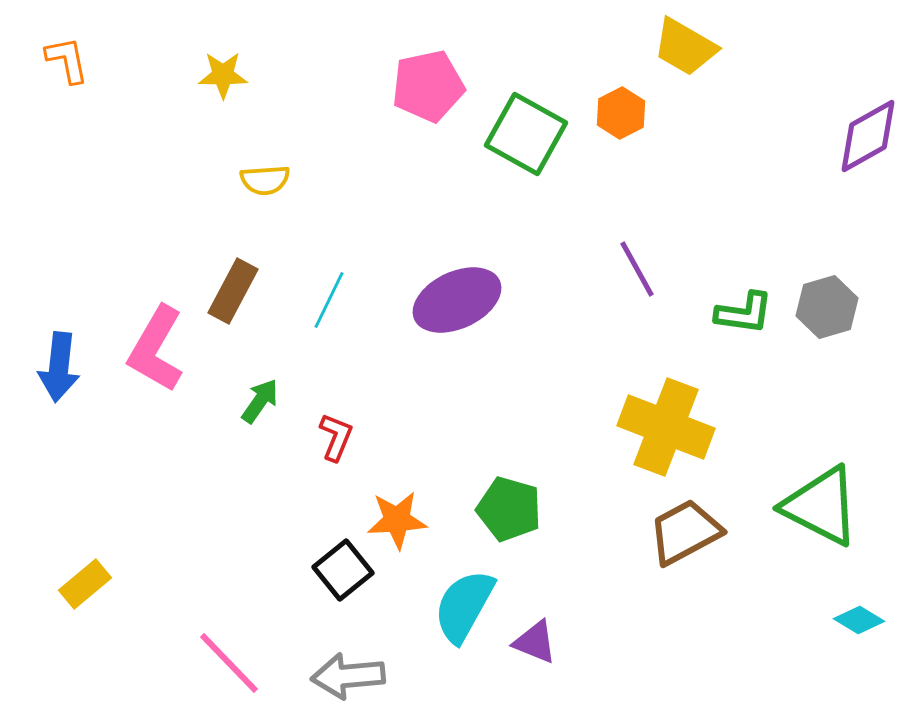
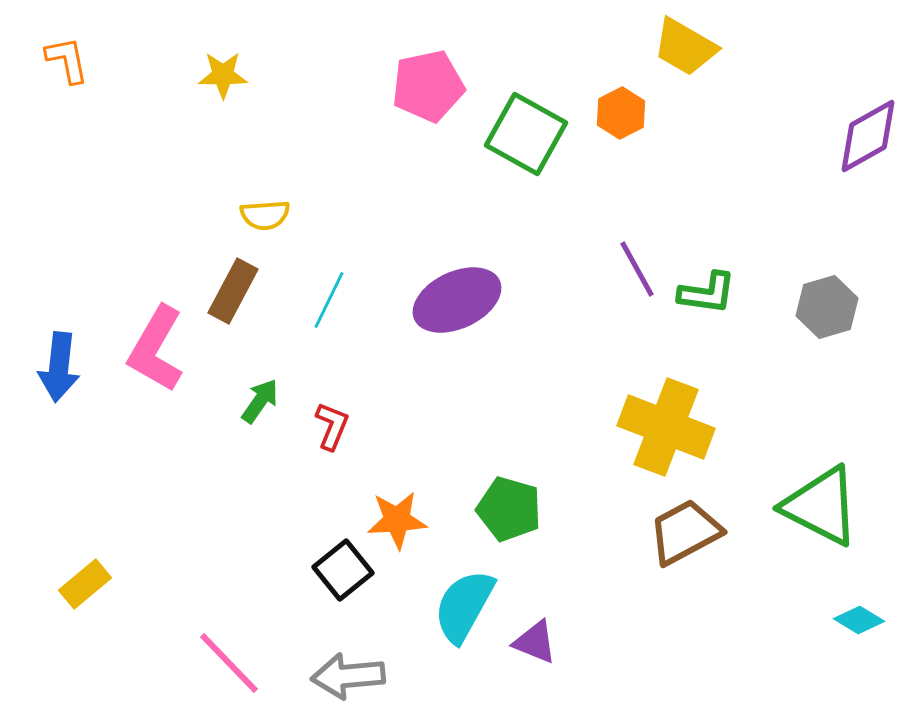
yellow semicircle: moved 35 px down
green L-shape: moved 37 px left, 20 px up
red L-shape: moved 4 px left, 11 px up
